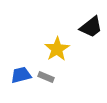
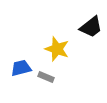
yellow star: rotated 20 degrees counterclockwise
blue trapezoid: moved 7 px up
